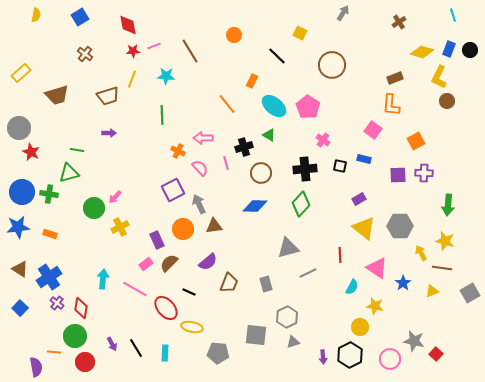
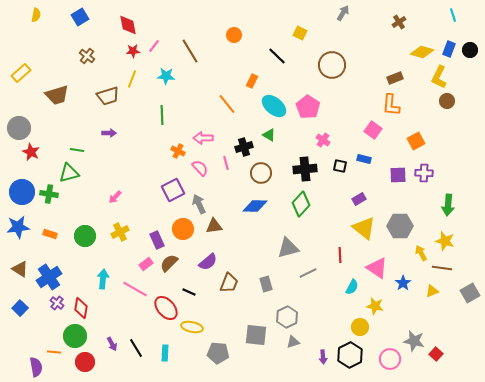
pink line at (154, 46): rotated 32 degrees counterclockwise
brown cross at (85, 54): moved 2 px right, 2 px down
green circle at (94, 208): moved 9 px left, 28 px down
yellow cross at (120, 227): moved 5 px down
